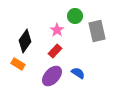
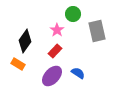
green circle: moved 2 px left, 2 px up
